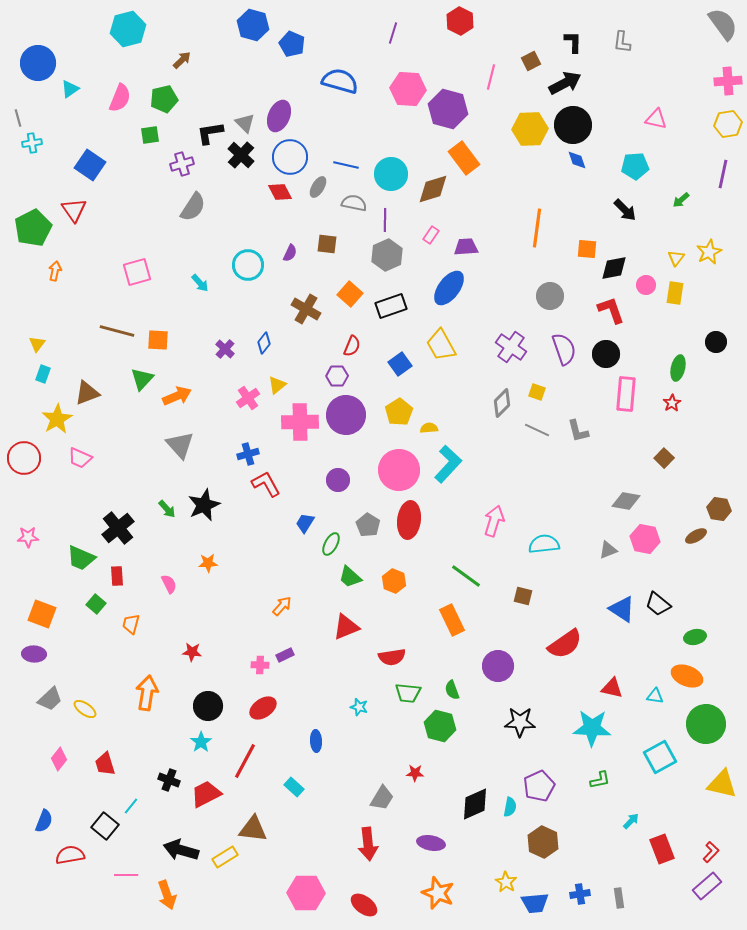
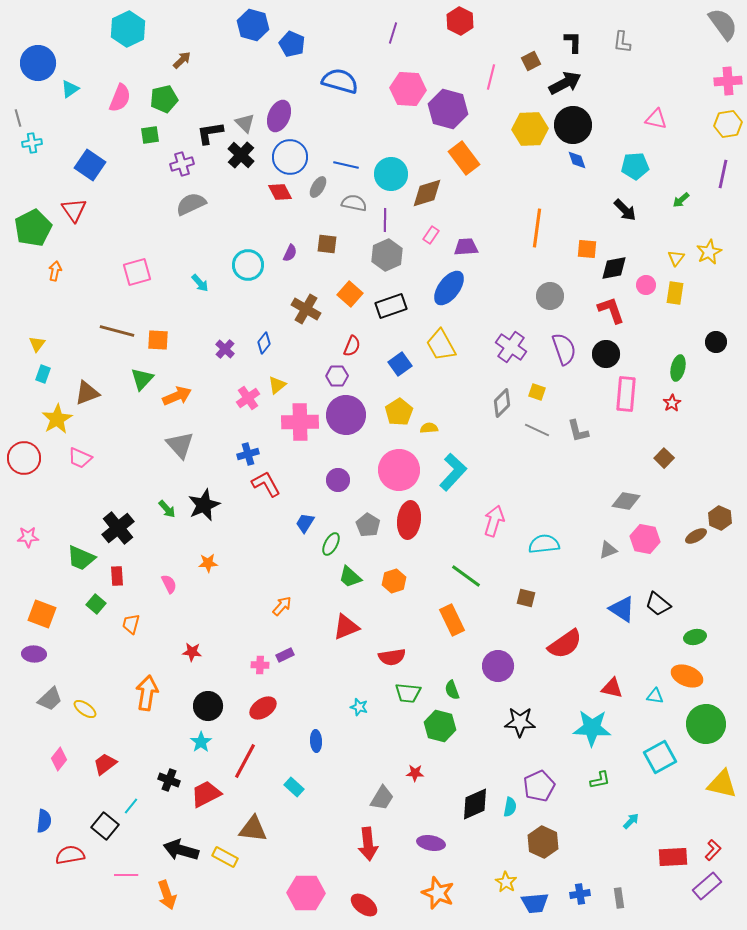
cyan hexagon at (128, 29): rotated 12 degrees counterclockwise
brown diamond at (433, 189): moved 6 px left, 4 px down
gray semicircle at (193, 207): moved 2 px left, 3 px up; rotated 148 degrees counterclockwise
cyan L-shape at (448, 464): moved 5 px right, 8 px down
brown hexagon at (719, 509): moved 1 px right, 9 px down; rotated 15 degrees clockwise
orange hexagon at (394, 581): rotated 20 degrees clockwise
brown square at (523, 596): moved 3 px right, 2 px down
red trapezoid at (105, 764): rotated 70 degrees clockwise
blue semicircle at (44, 821): rotated 15 degrees counterclockwise
red rectangle at (662, 849): moved 11 px right, 8 px down; rotated 72 degrees counterclockwise
red L-shape at (711, 852): moved 2 px right, 2 px up
yellow rectangle at (225, 857): rotated 60 degrees clockwise
